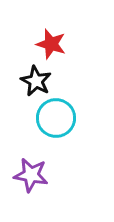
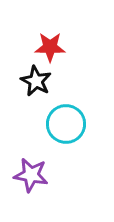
red star: moved 1 px left, 3 px down; rotated 16 degrees counterclockwise
cyan circle: moved 10 px right, 6 px down
